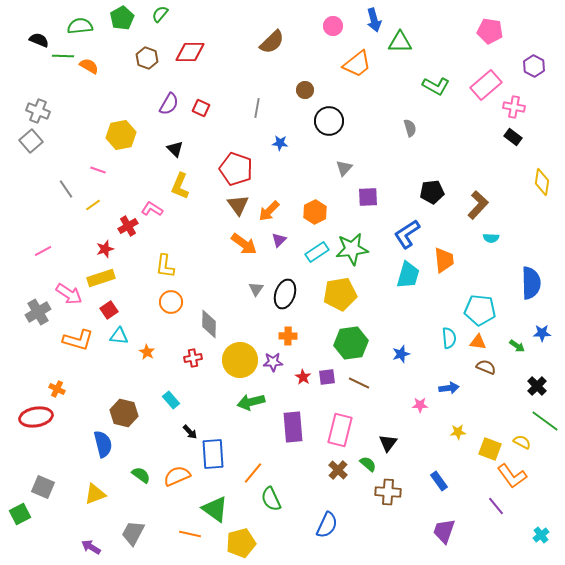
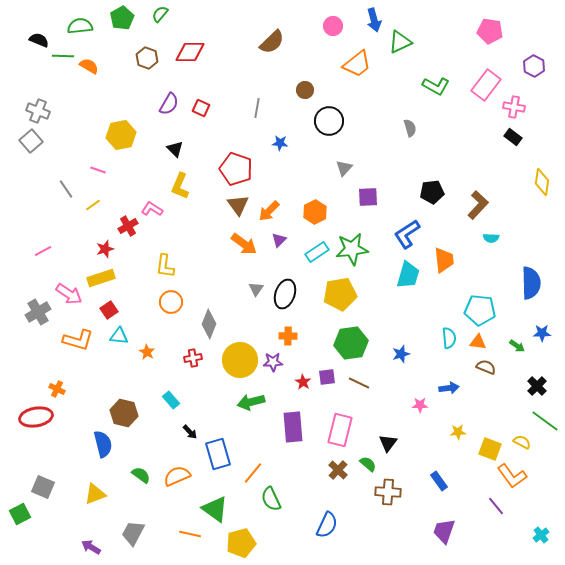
green triangle at (400, 42): rotated 25 degrees counterclockwise
pink rectangle at (486, 85): rotated 12 degrees counterclockwise
gray diamond at (209, 324): rotated 20 degrees clockwise
red star at (303, 377): moved 5 px down
blue rectangle at (213, 454): moved 5 px right; rotated 12 degrees counterclockwise
